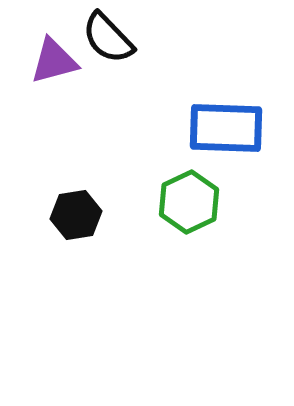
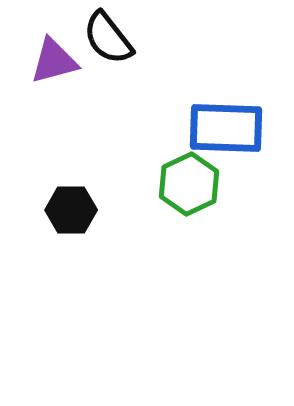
black semicircle: rotated 6 degrees clockwise
green hexagon: moved 18 px up
black hexagon: moved 5 px left, 5 px up; rotated 9 degrees clockwise
